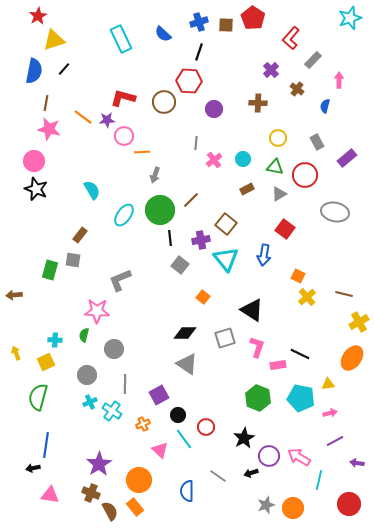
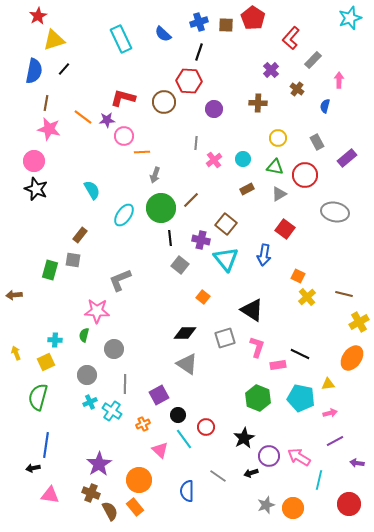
green circle at (160, 210): moved 1 px right, 2 px up
purple cross at (201, 240): rotated 24 degrees clockwise
